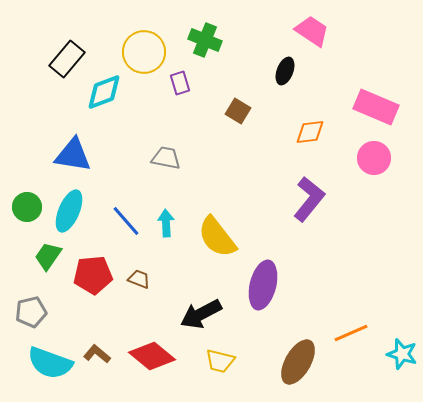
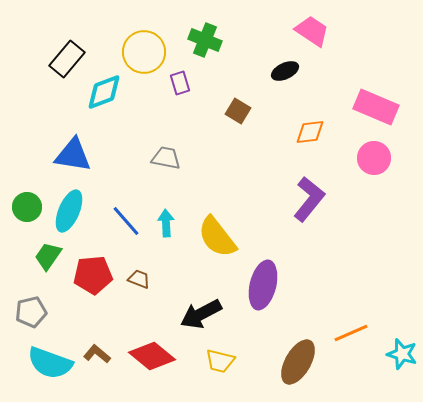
black ellipse: rotated 44 degrees clockwise
